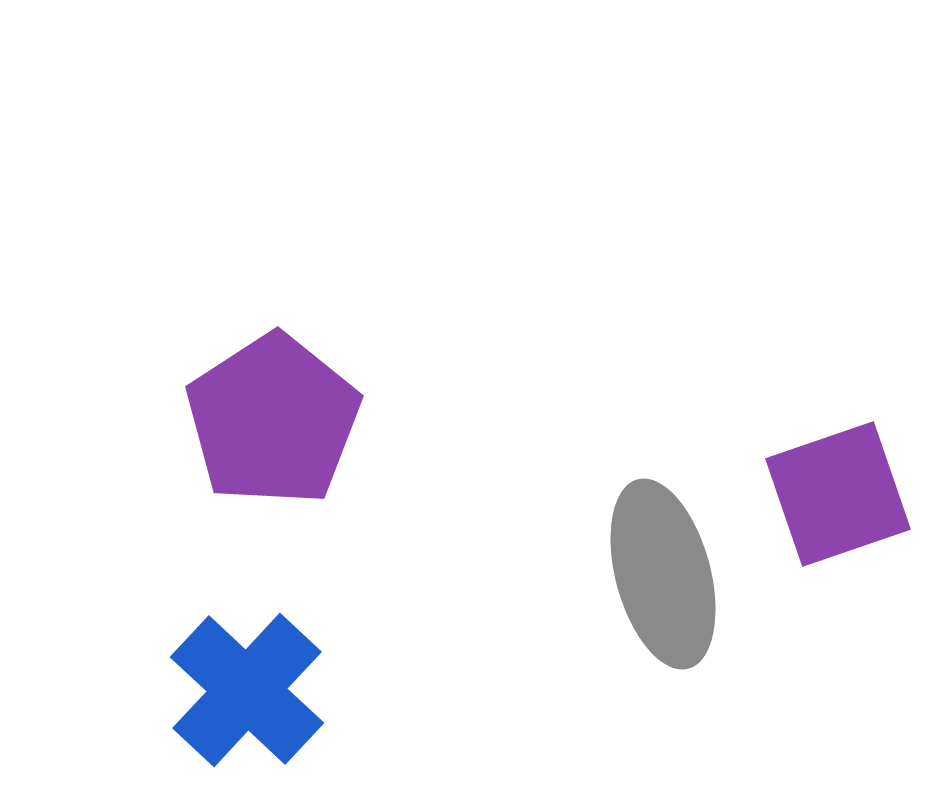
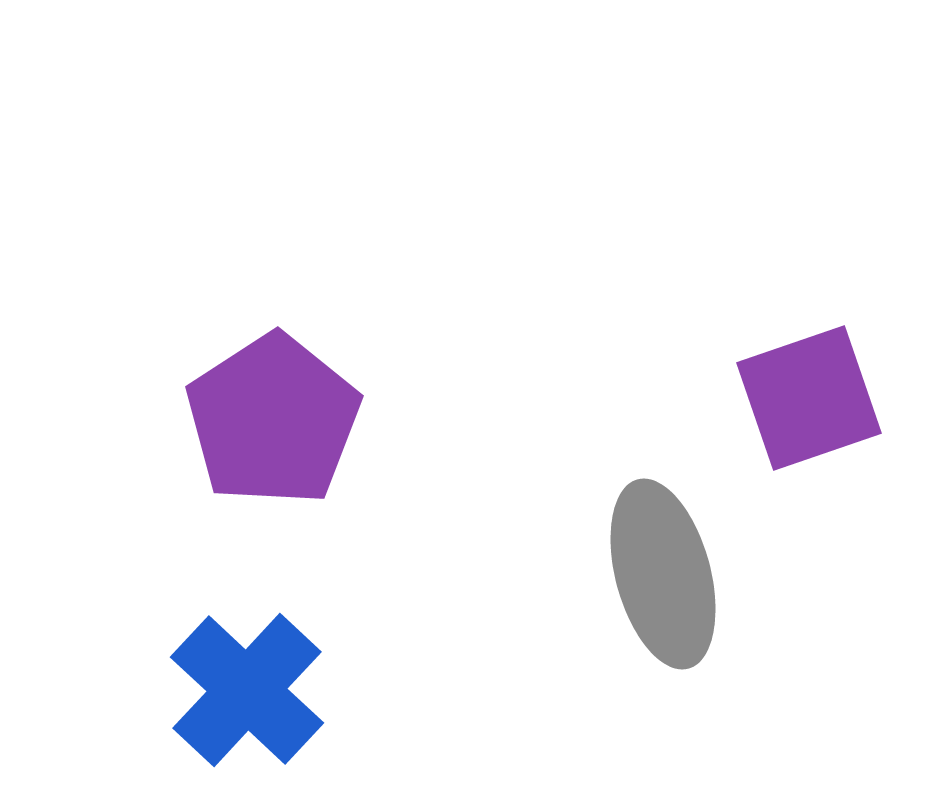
purple square: moved 29 px left, 96 px up
